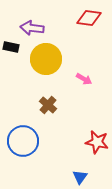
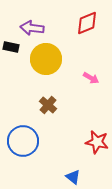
red diamond: moved 2 px left, 5 px down; rotated 30 degrees counterclockwise
pink arrow: moved 7 px right, 1 px up
blue triangle: moved 7 px left; rotated 28 degrees counterclockwise
